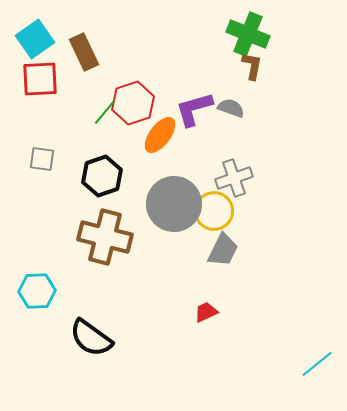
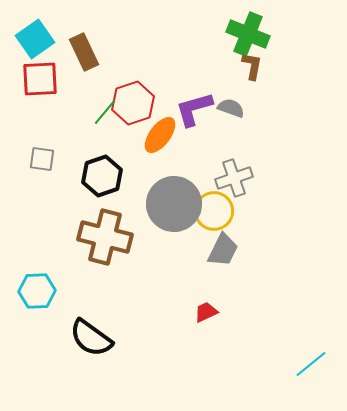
cyan line: moved 6 px left
